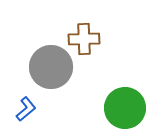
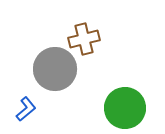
brown cross: rotated 12 degrees counterclockwise
gray circle: moved 4 px right, 2 px down
